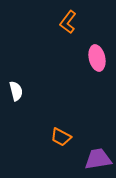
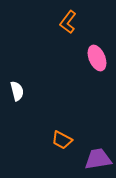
pink ellipse: rotated 10 degrees counterclockwise
white semicircle: moved 1 px right
orange trapezoid: moved 1 px right, 3 px down
